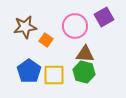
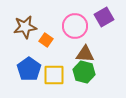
blue pentagon: moved 2 px up
